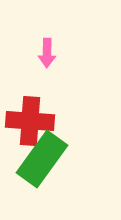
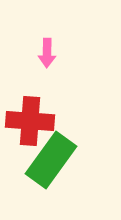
green rectangle: moved 9 px right, 1 px down
